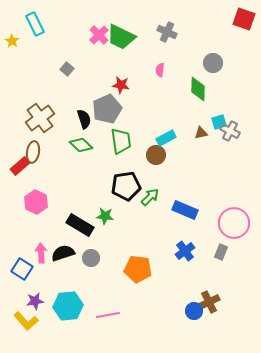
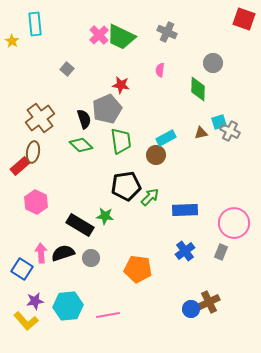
cyan rectangle at (35, 24): rotated 20 degrees clockwise
blue rectangle at (185, 210): rotated 25 degrees counterclockwise
blue circle at (194, 311): moved 3 px left, 2 px up
